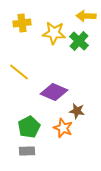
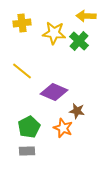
yellow line: moved 3 px right, 1 px up
